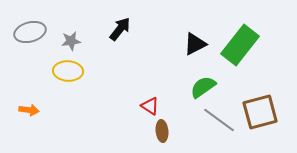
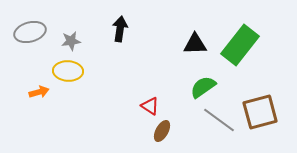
black arrow: rotated 30 degrees counterclockwise
black triangle: rotated 25 degrees clockwise
orange arrow: moved 10 px right, 18 px up; rotated 24 degrees counterclockwise
brown ellipse: rotated 35 degrees clockwise
